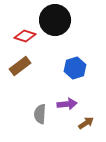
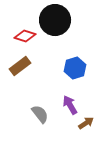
purple arrow: moved 3 px right, 1 px down; rotated 114 degrees counterclockwise
gray semicircle: rotated 138 degrees clockwise
